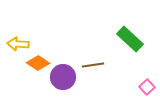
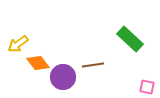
yellow arrow: rotated 40 degrees counterclockwise
orange diamond: rotated 20 degrees clockwise
pink square: rotated 35 degrees counterclockwise
